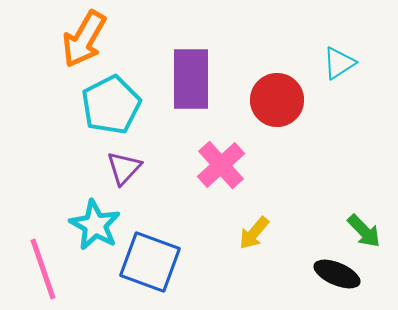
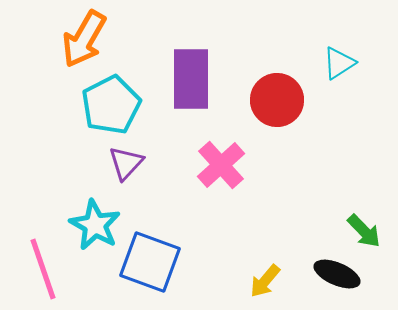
purple triangle: moved 2 px right, 5 px up
yellow arrow: moved 11 px right, 48 px down
